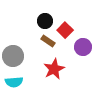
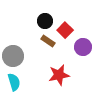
red star: moved 5 px right, 6 px down; rotated 15 degrees clockwise
cyan semicircle: rotated 102 degrees counterclockwise
